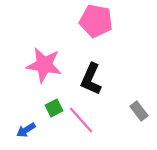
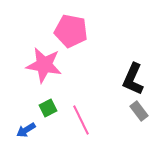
pink pentagon: moved 25 px left, 10 px down
black L-shape: moved 42 px right
green square: moved 6 px left
pink line: rotated 16 degrees clockwise
